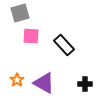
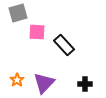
gray square: moved 2 px left
pink square: moved 6 px right, 4 px up
purple triangle: rotated 45 degrees clockwise
